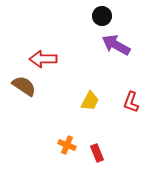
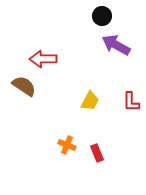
red L-shape: rotated 20 degrees counterclockwise
